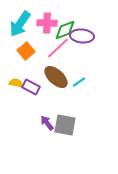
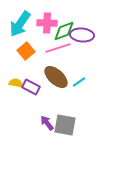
green diamond: moved 1 px left, 1 px down
purple ellipse: moved 1 px up
pink line: rotated 25 degrees clockwise
